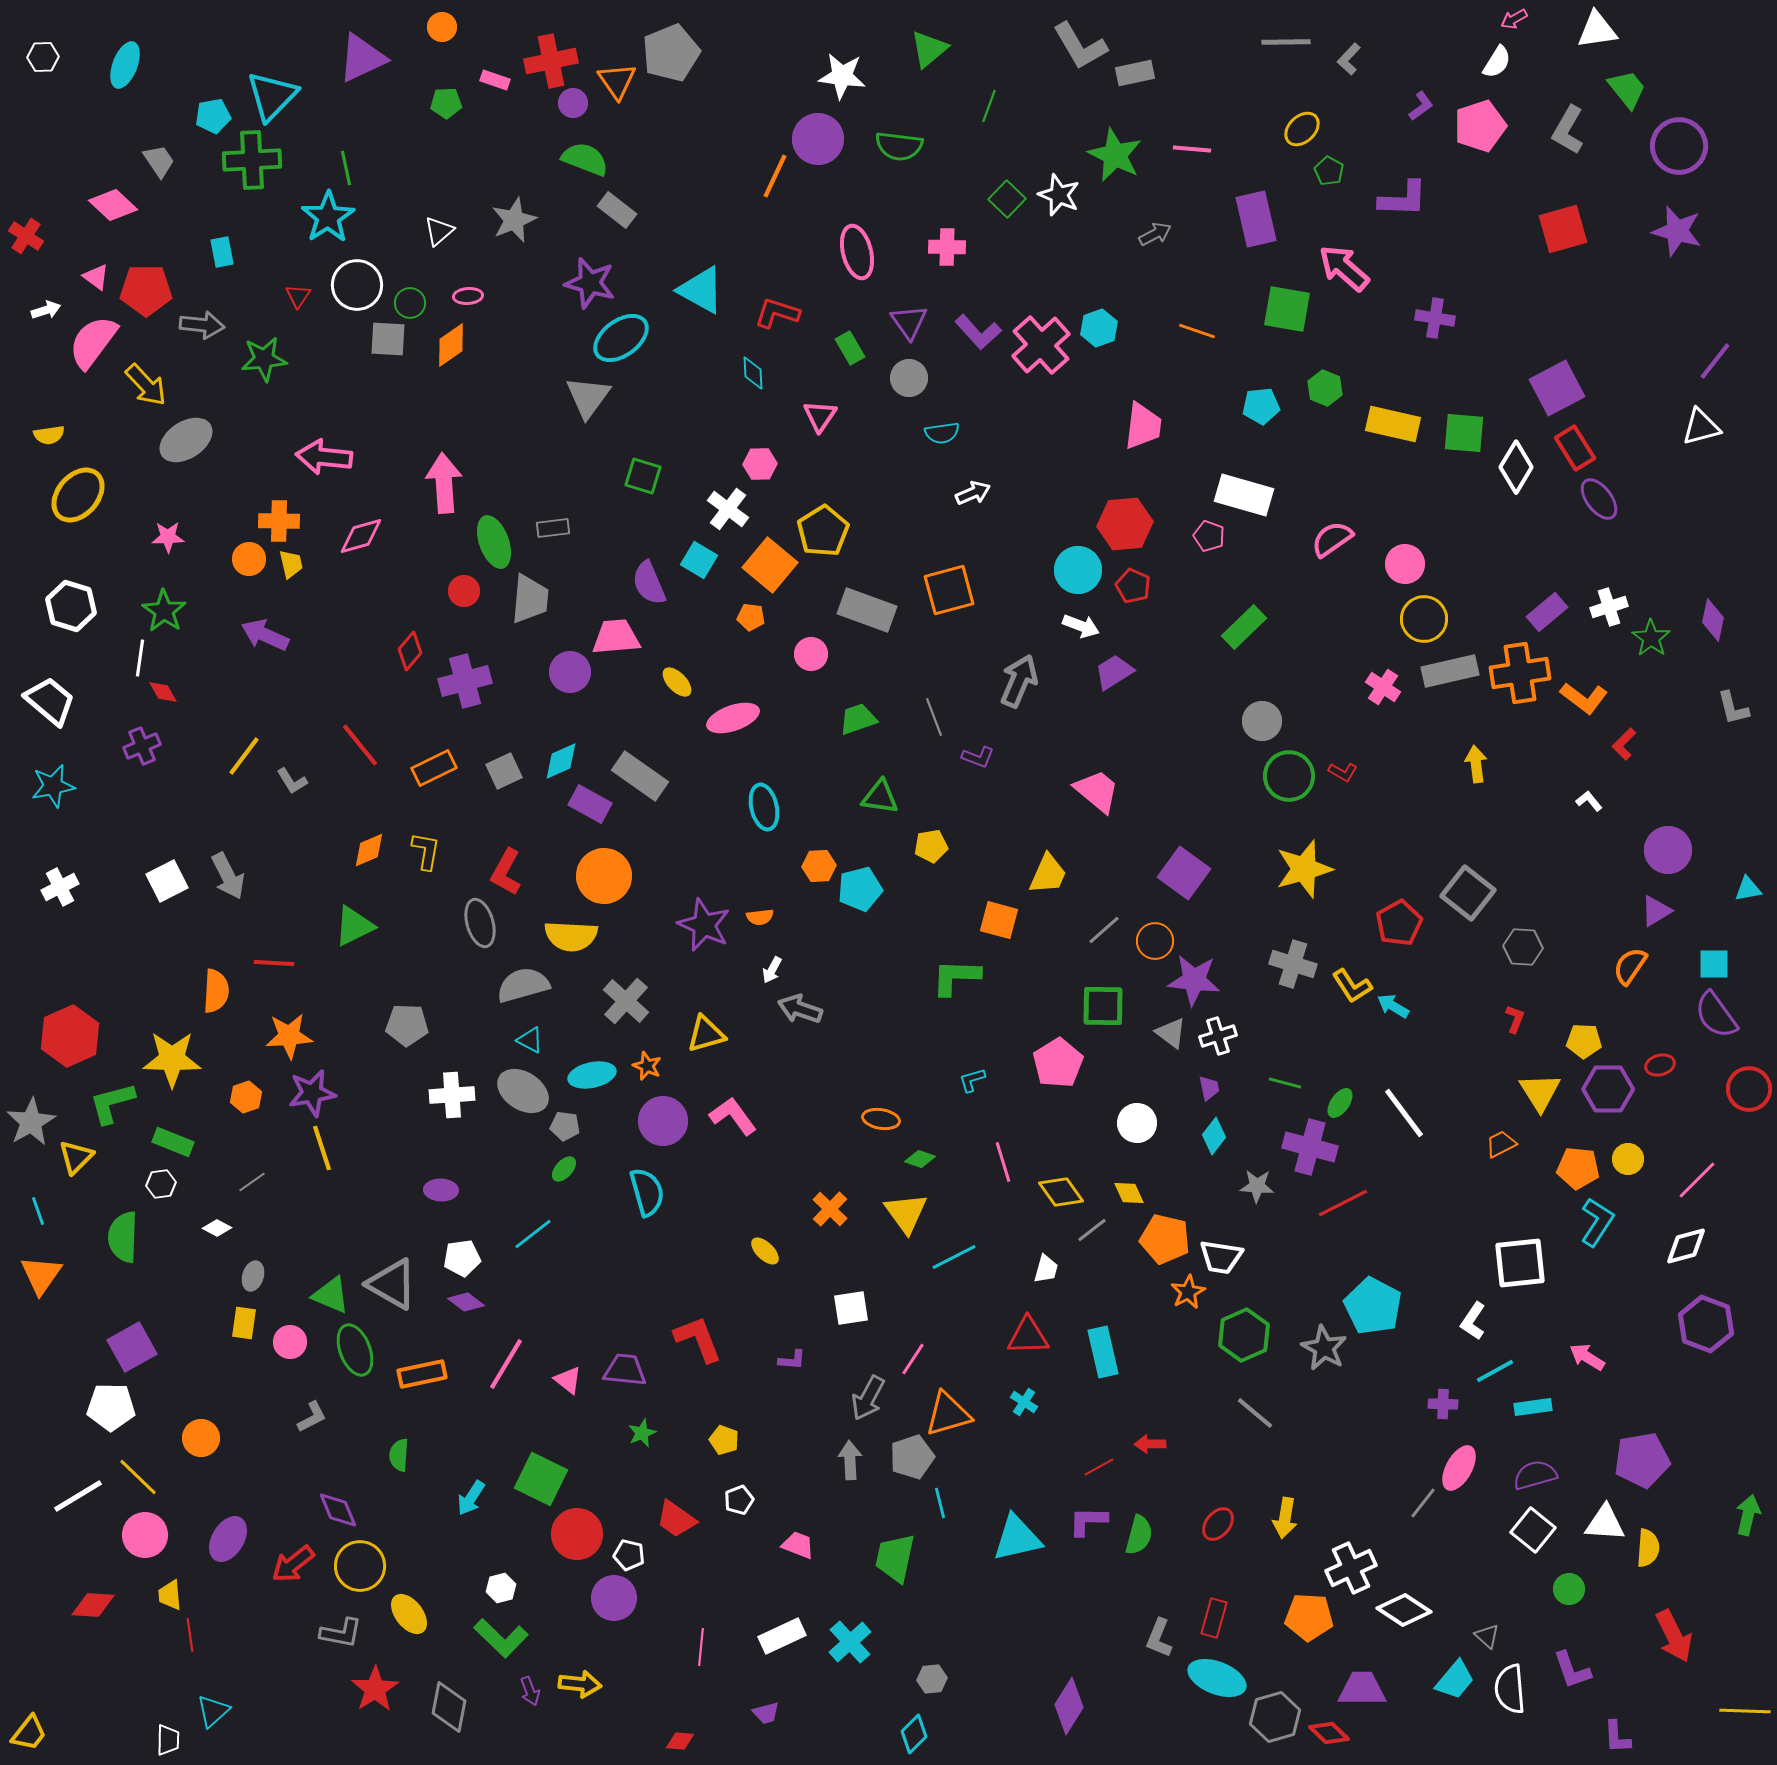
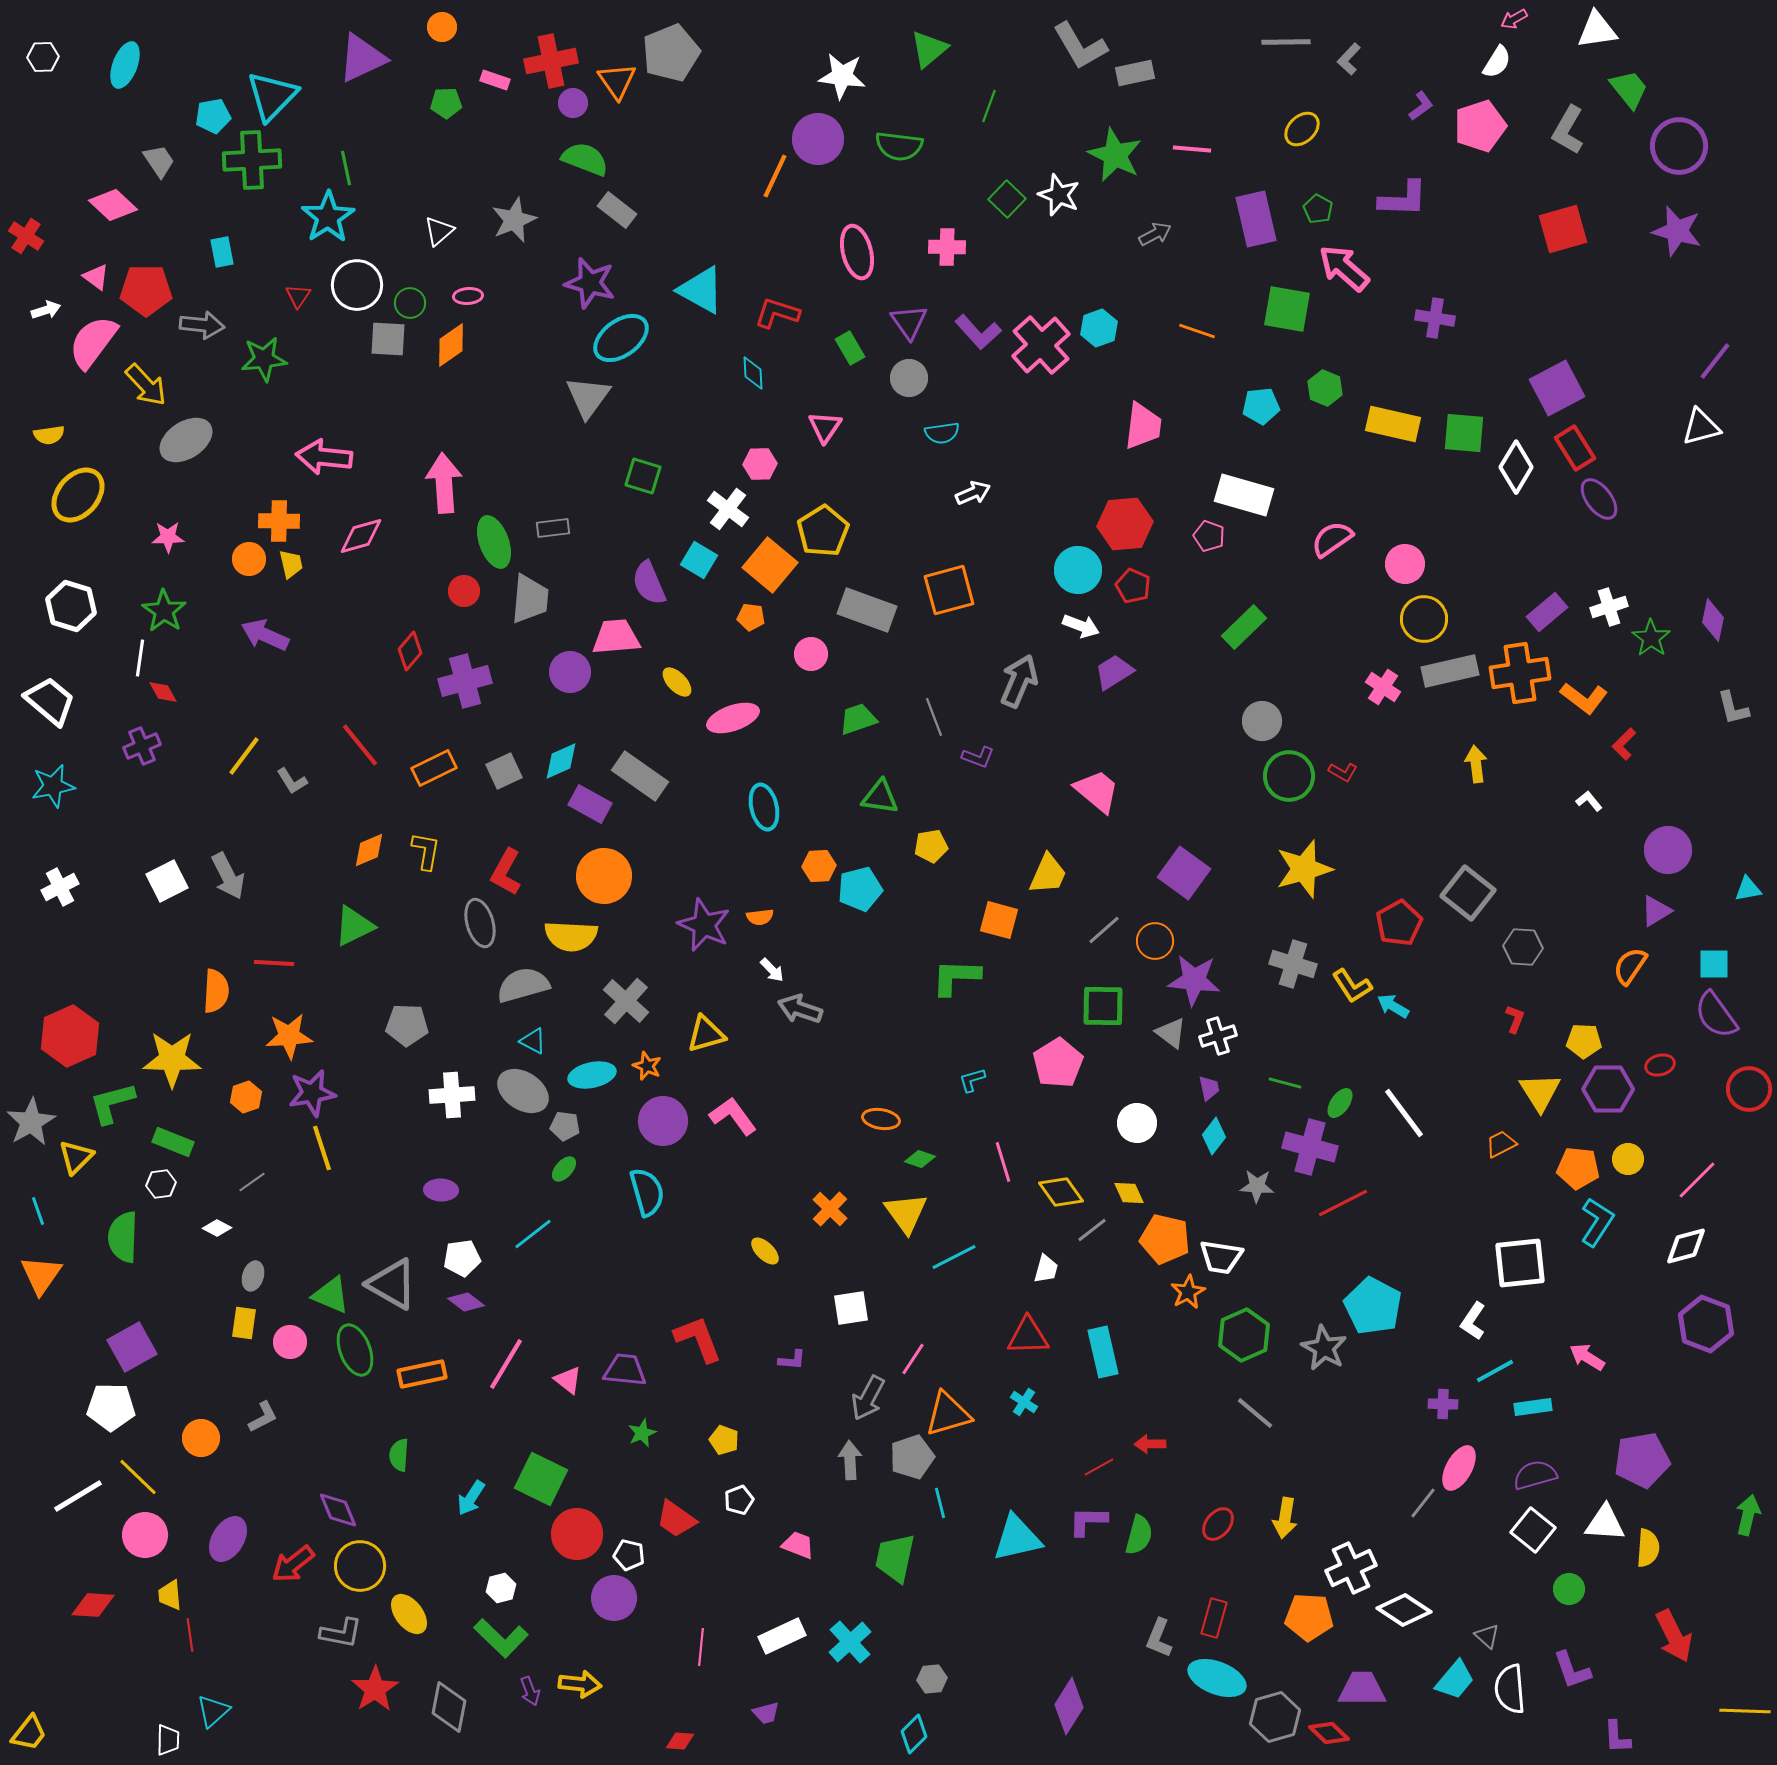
green trapezoid at (1627, 89): moved 2 px right
green pentagon at (1329, 171): moved 11 px left, 38 px down
pink triangle at (820, 416): moved 5 px right, 11 px down
white arrow at (772, 970): rotated 72 degrees counterclockwise
cyan triangle at (530, 1040): moved 3 px right, 1 px down
gray L-shape at (312, 1417): moved 49 px left
